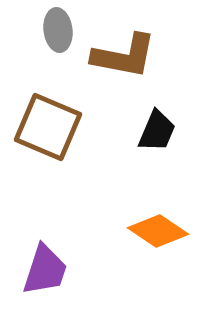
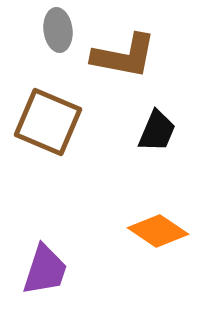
brown square: moved 5 px up
